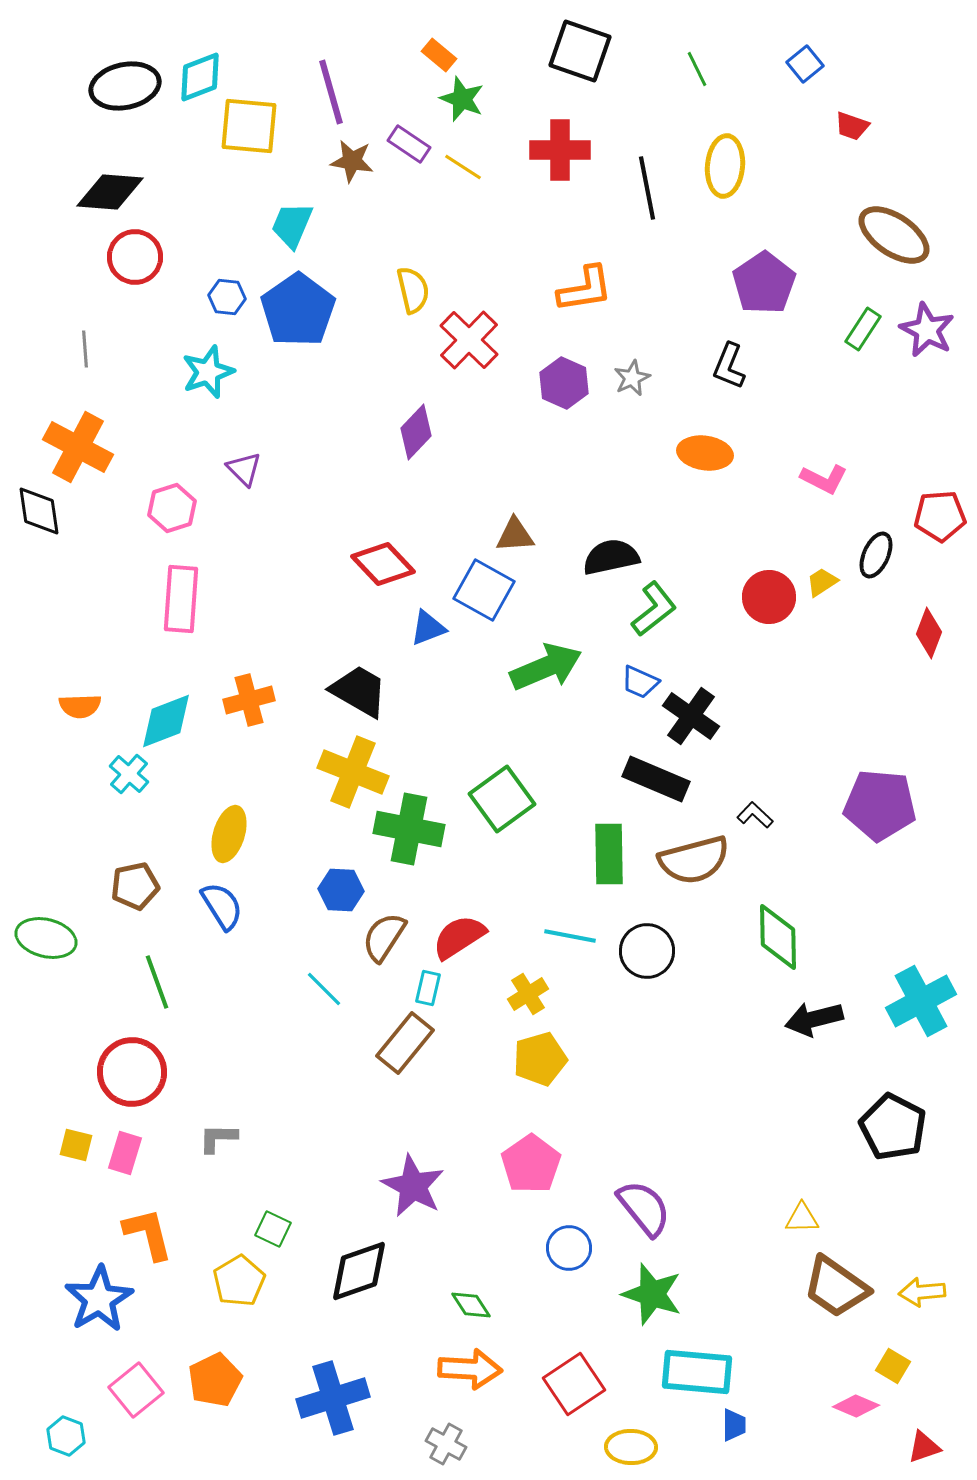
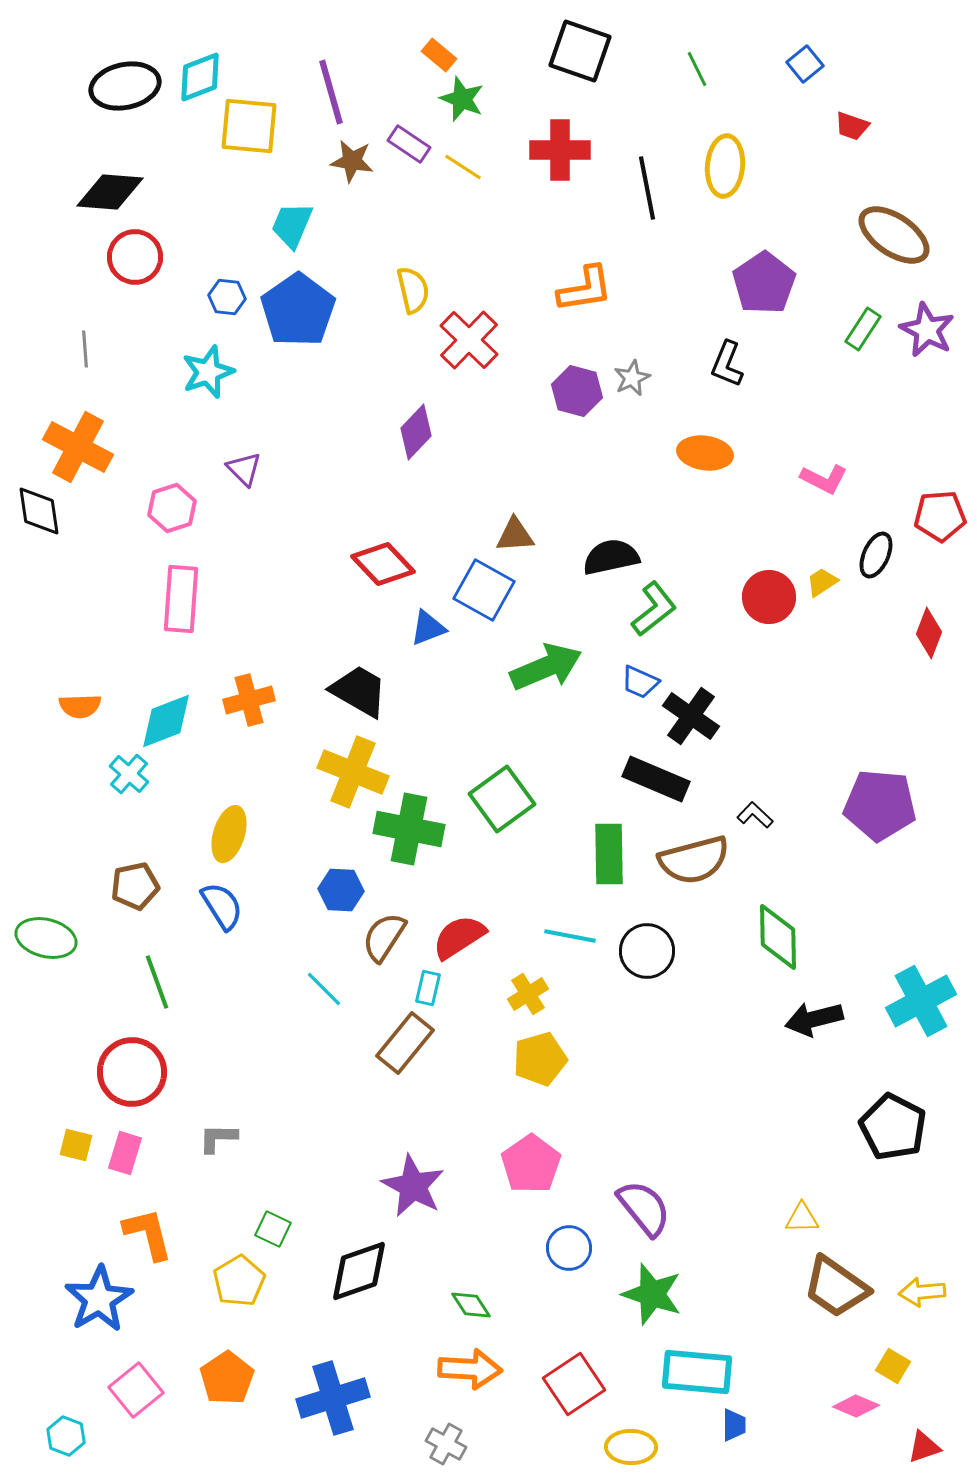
black L-shape at (729, 366): moved 2 px left, 2 px up
purple hexagon at (564, 383): moved 13 px right, 8 px down; rotated 9 degrees counterclockwise
orange pentagon at (215, 1380): moved 12 px right, 2 px up; rotated 8 degrees counterclockwise
